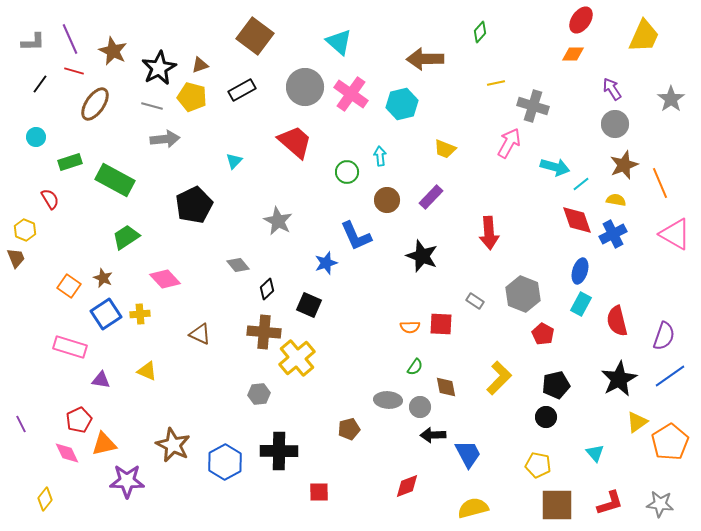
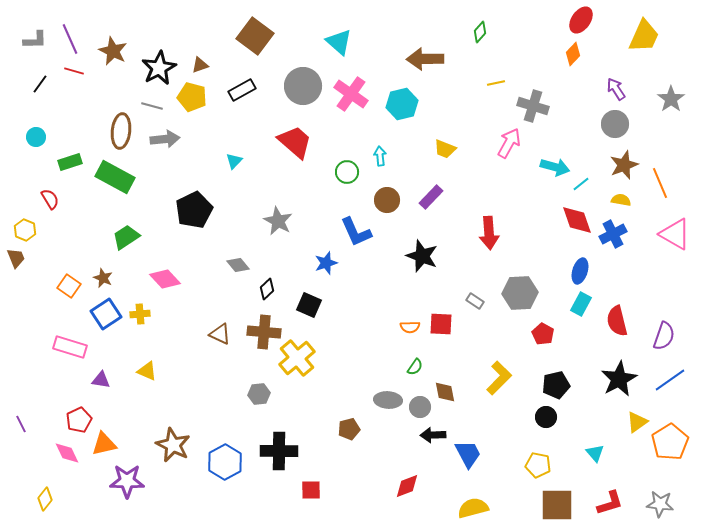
gray L-shape at (33, 42): moved 2 px right, 2 px up
orange diamond at (573, 54): rotated 45 degrees counterclockwise
gray circle at (305, 87): moved 2 px left, 1 px up
purple arrow at (612, 89): moved 4 px right
brown ellipse at (95, 104): moved 26 px right, 27 px down; rotated 28 degrees counterclockwise
green rectangle at (115, 180): moved 3 px up
yellow semicircle at (616, 200): moved 5 px right
black pentagon at (194, 205): moved 5 px down
blue L-shape at (356, 236): moved 4 px up
gray hexagon at (523, 294): moved 3 px left, 1 px up; rotated 24 degrees counterclockwise
brown triangle at (200, 334): moved 20 px right
blue line at (670, 376): moved 4 px down
brown diamond at (446, 387): moved 1 px left, 5 px down
red square at (319, 492): moved 8 px left, 2 px up
